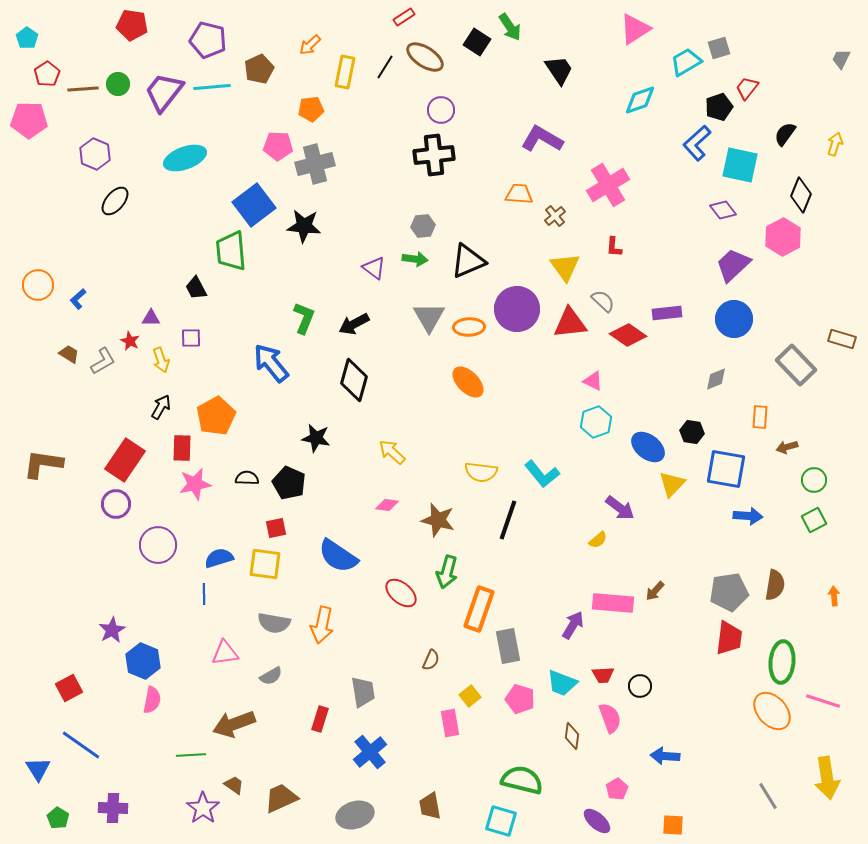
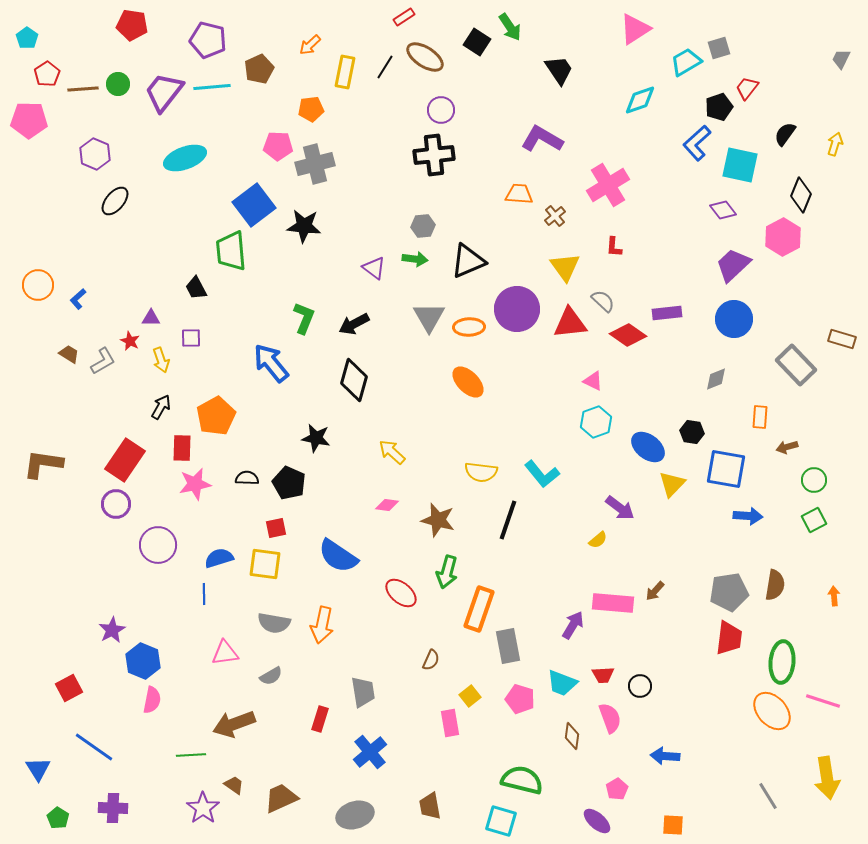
blue line at (81, 745): moved 13 px right, 2 px down
